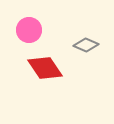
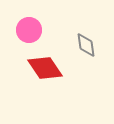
gray diamond: rotated 60 degrees clockwise
